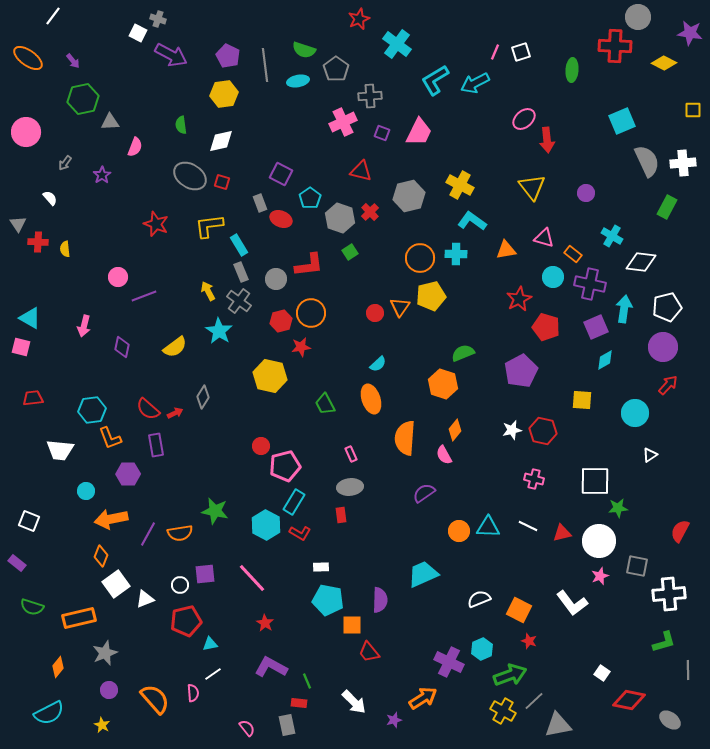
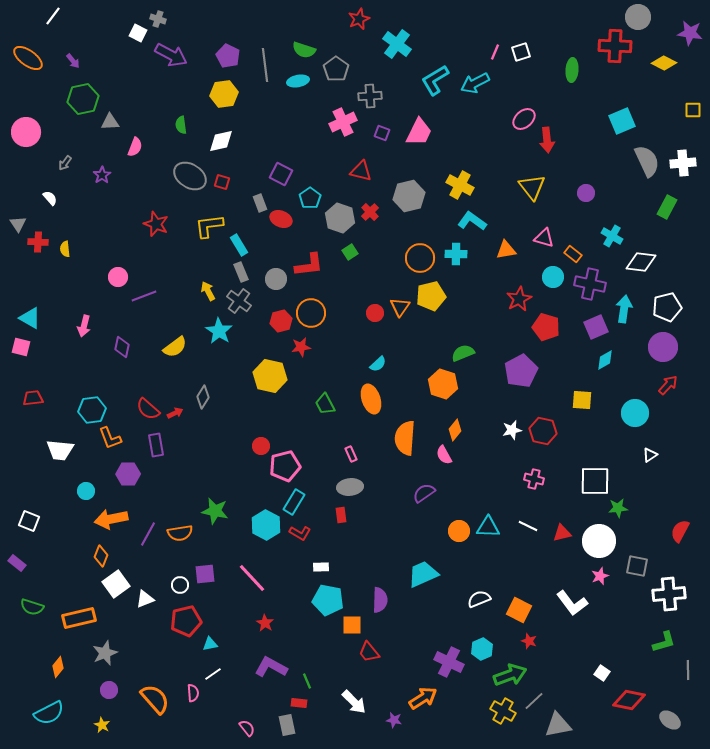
purple star at (394, 720): rotated 28 degrees clockwise
